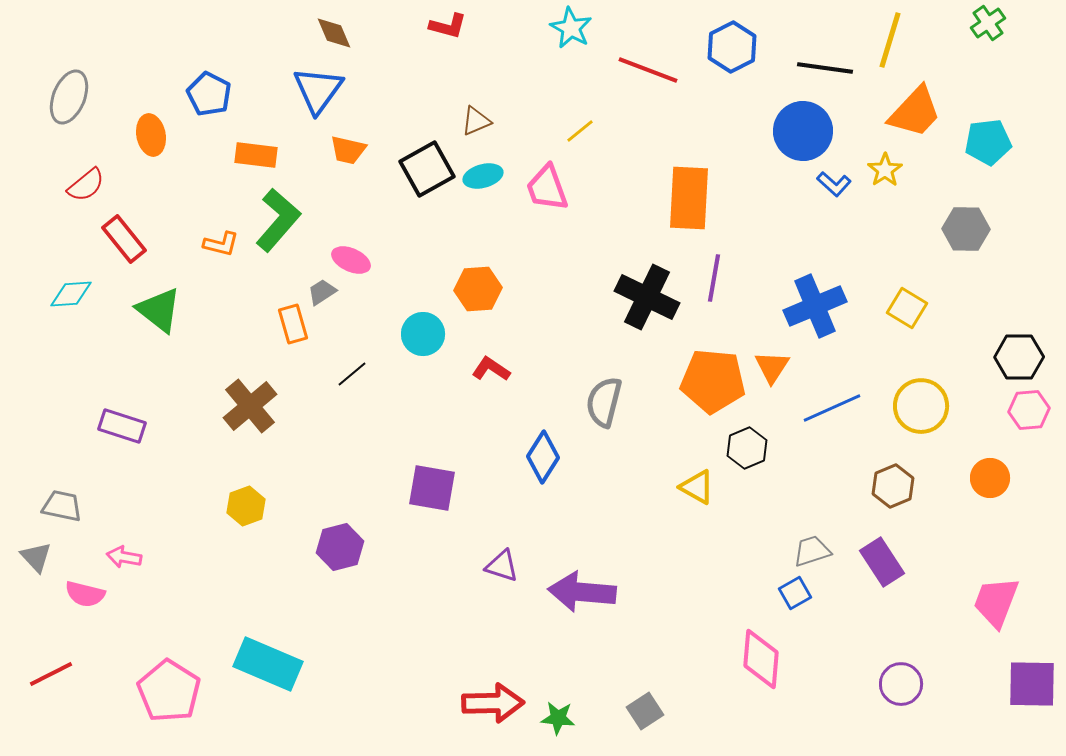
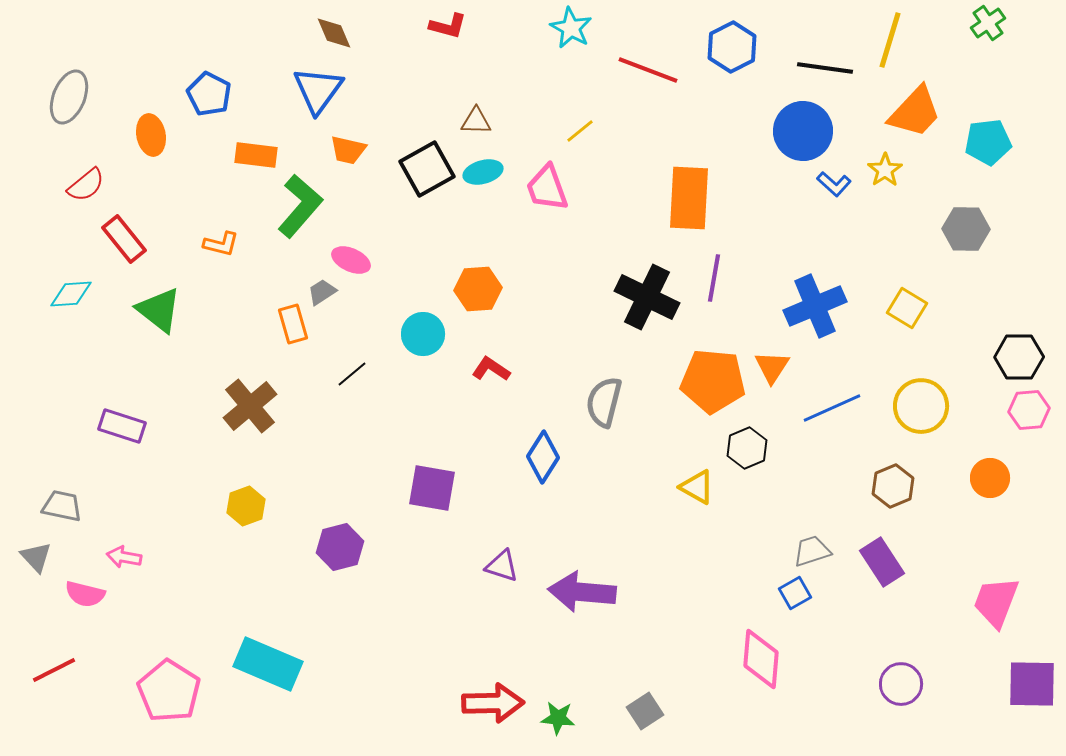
brown triangle at (476, 121): rotated 24 degrees clockwise
cyan ellipse at (483, 176): moved 4 px up
green L-shape at (278, 220): moved 22 px right, 14 px up
red line at (51, 674): moved 3 px right, 4 px up
